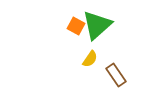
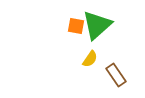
orange square: rotated 18 degrees counterclockwise
